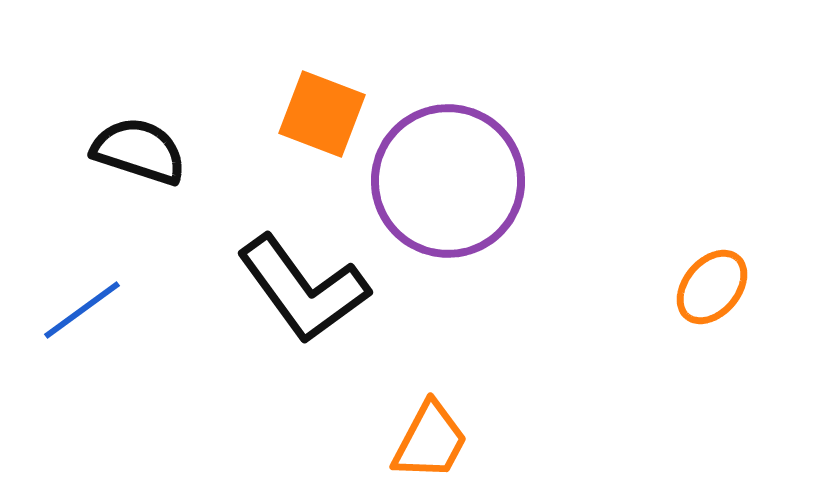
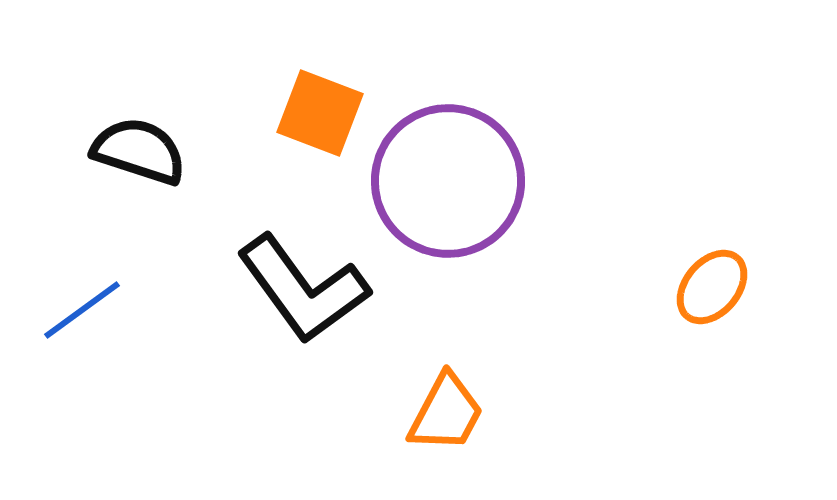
orange square: moved 2 px left, 1 px up
orange trapezoid: moved 16 px right, 28 px up
